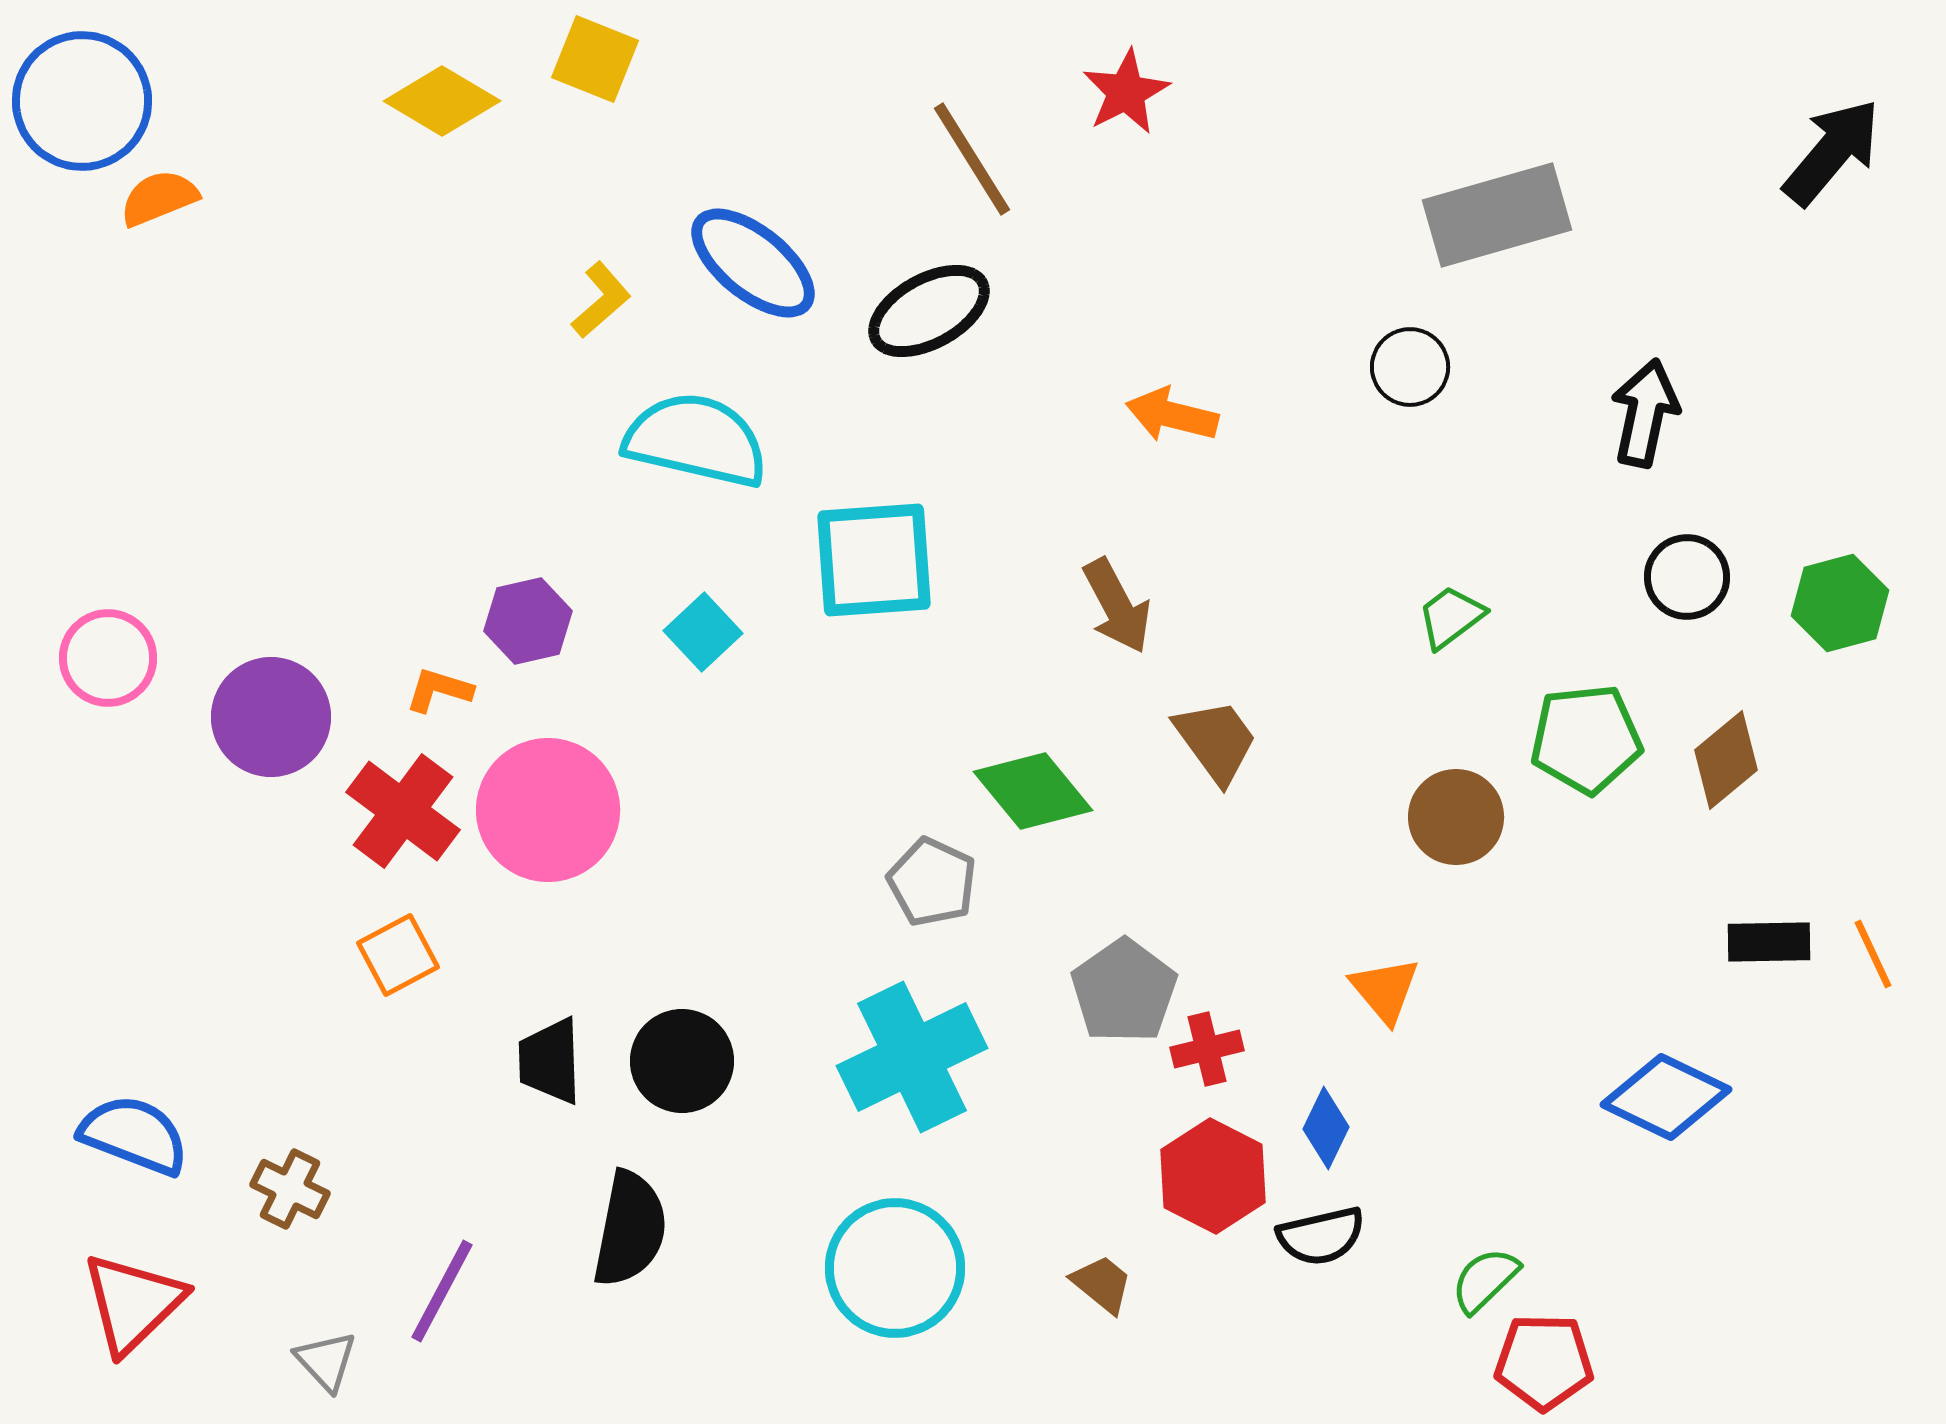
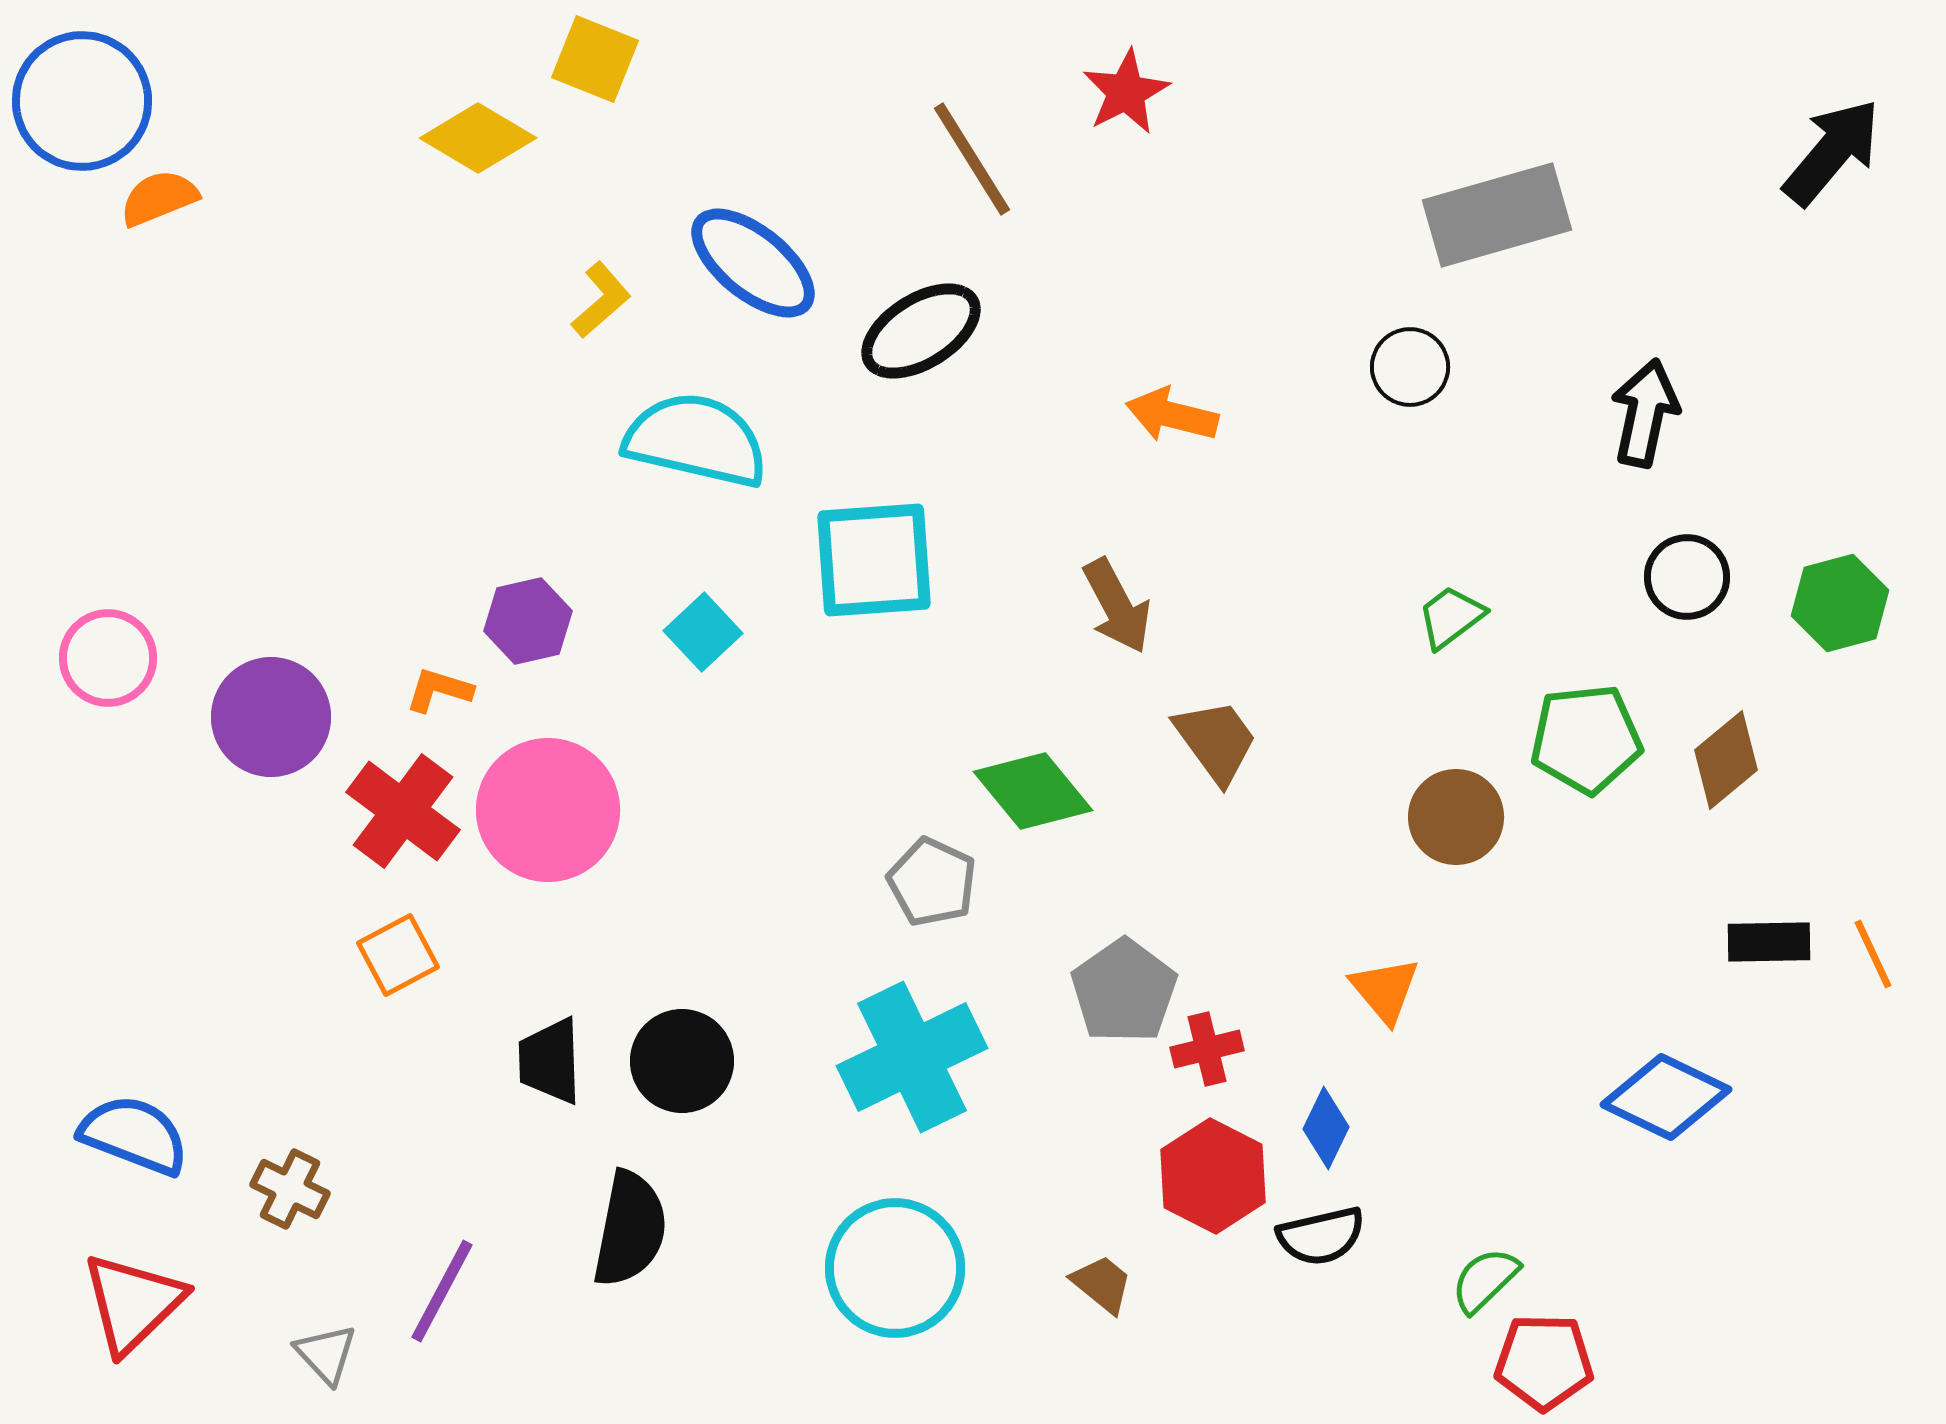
yellow diamond at (442, 101): moved 36 px right, 37 px down
black ellipse at (929, 311): moved 8 px left, 20 px down; rotated 3 degrees counterclockwise
gray triangle at (326, 1361): moved 7 px up
